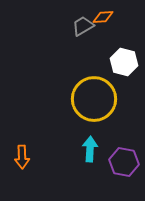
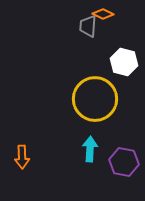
orange diamond: moved 3 px up; rotated 30 degrees clockwise
gray trapezoid: moved 5 px right; rotated 55 degrees counterclockwise
yellow circle: moved 1 px right
